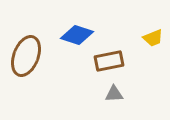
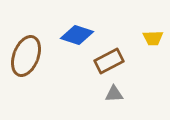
yellow trapezoid: rotated 20 degrees clockwise
brown rectangle: rotated 16 degrees counterclockwise
